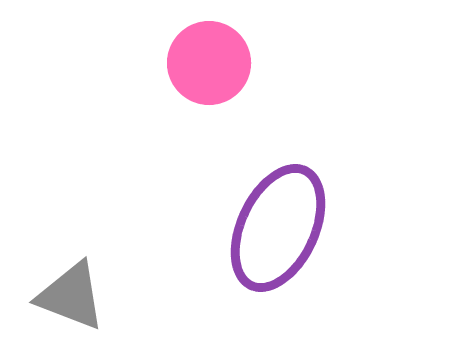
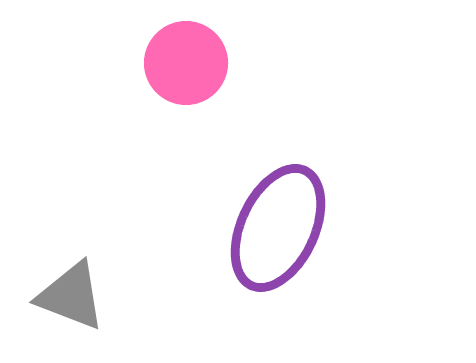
pink circle: moved 23 px left
